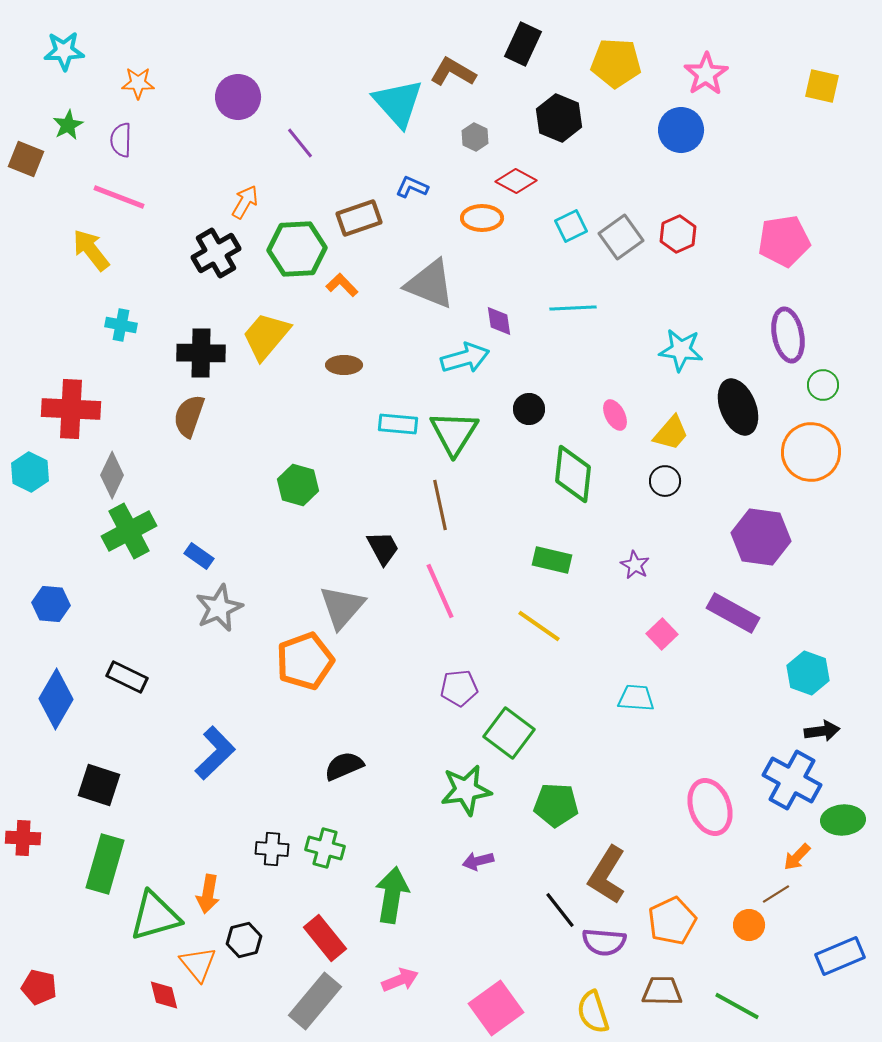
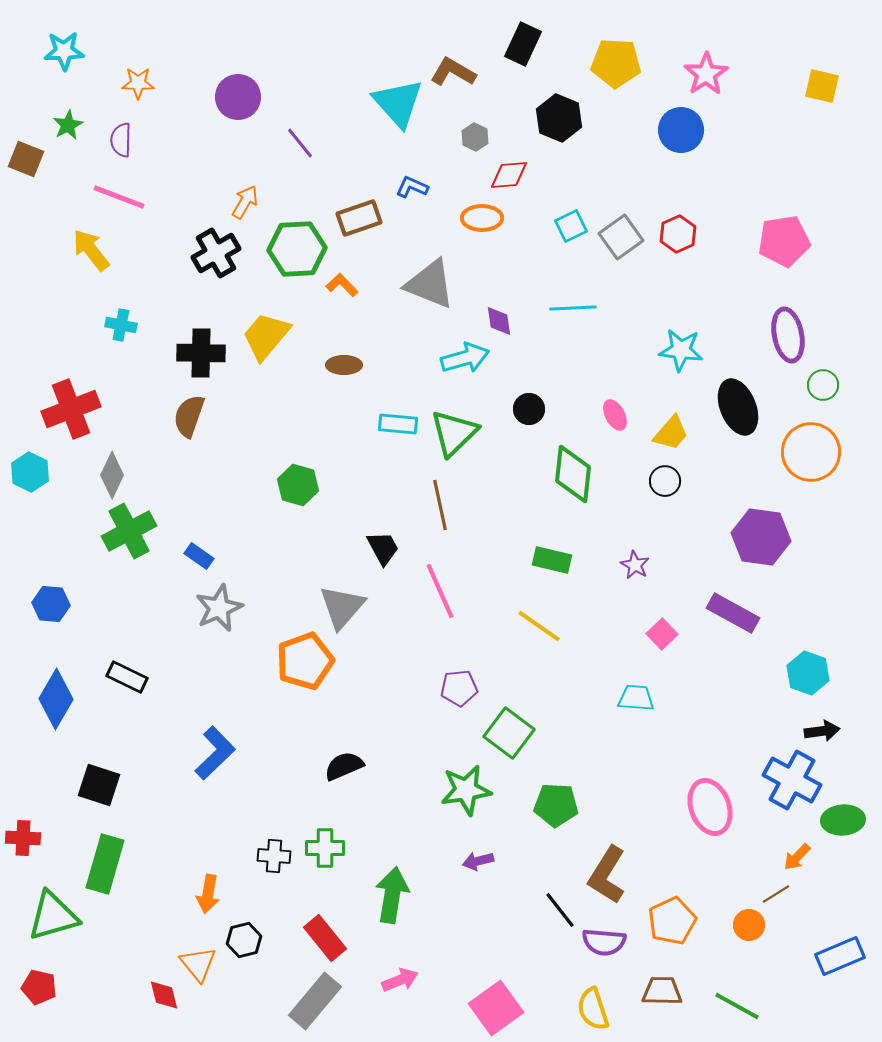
red diamond at (516, 181): moved 7 px left, 6 px up; rotated 33 degrees counterclockwise
red cross at (71, 409): rotated 24 degrees counterclockwise
green triangle at (454, 433): rotated 14 degrees clockwise
green cross at (325, 848): rotated 15 degrees counterclockwise
black cross at (272, 849): moved 2 px right, 7 px down
green triangle at (155, 916): moved 102 px left
yellow semicircle at (593, 1012): moved 3 px up
